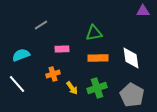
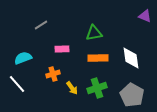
purple triangle: moved 2 px right, 5 px down; rotated 24 degrees clockwise
cyan semicircle: moved 2 px right, 3 px down
